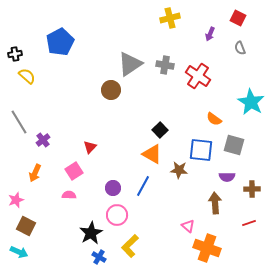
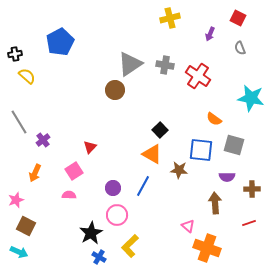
brown circle: moved 4 px right
cyan star: moved 4 px up; rotated 20 degrees counterclockwise
